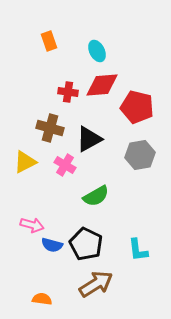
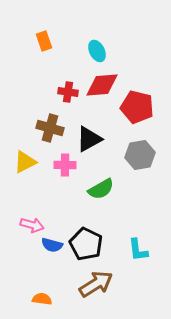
orange rectangle: moved 5 px left
pink cross: rotated 30 degrees counterclockwise
green semicircle: moved 5 px right, 7 px up
